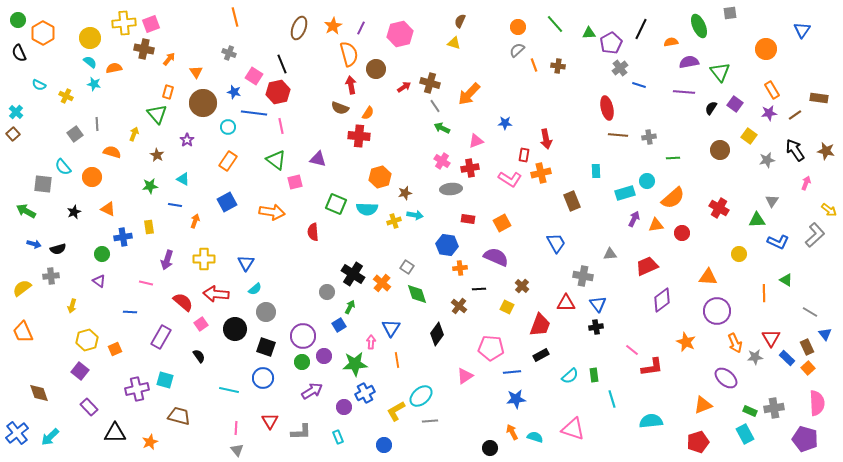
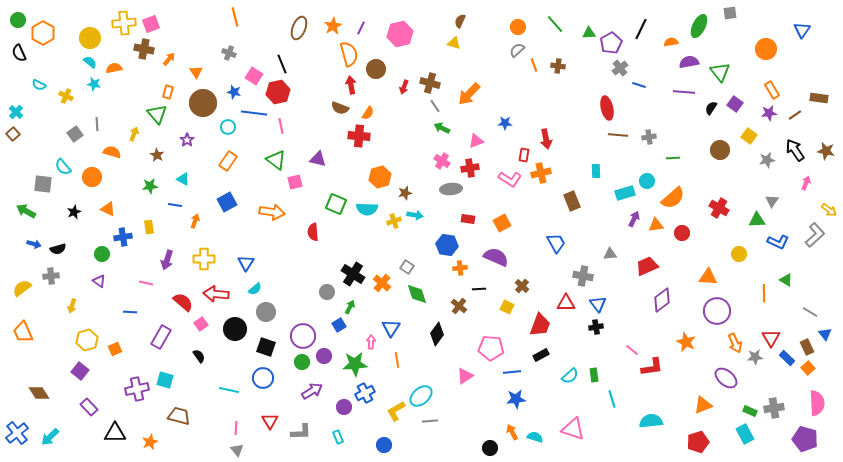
green ellipse at (699, 26): rotated 50 degrees clockwise
red arrow at (404, 87): rotated 144 degrees clockwise
brown diamond at (39, 393): rotated 15 degrees counterclockwise
